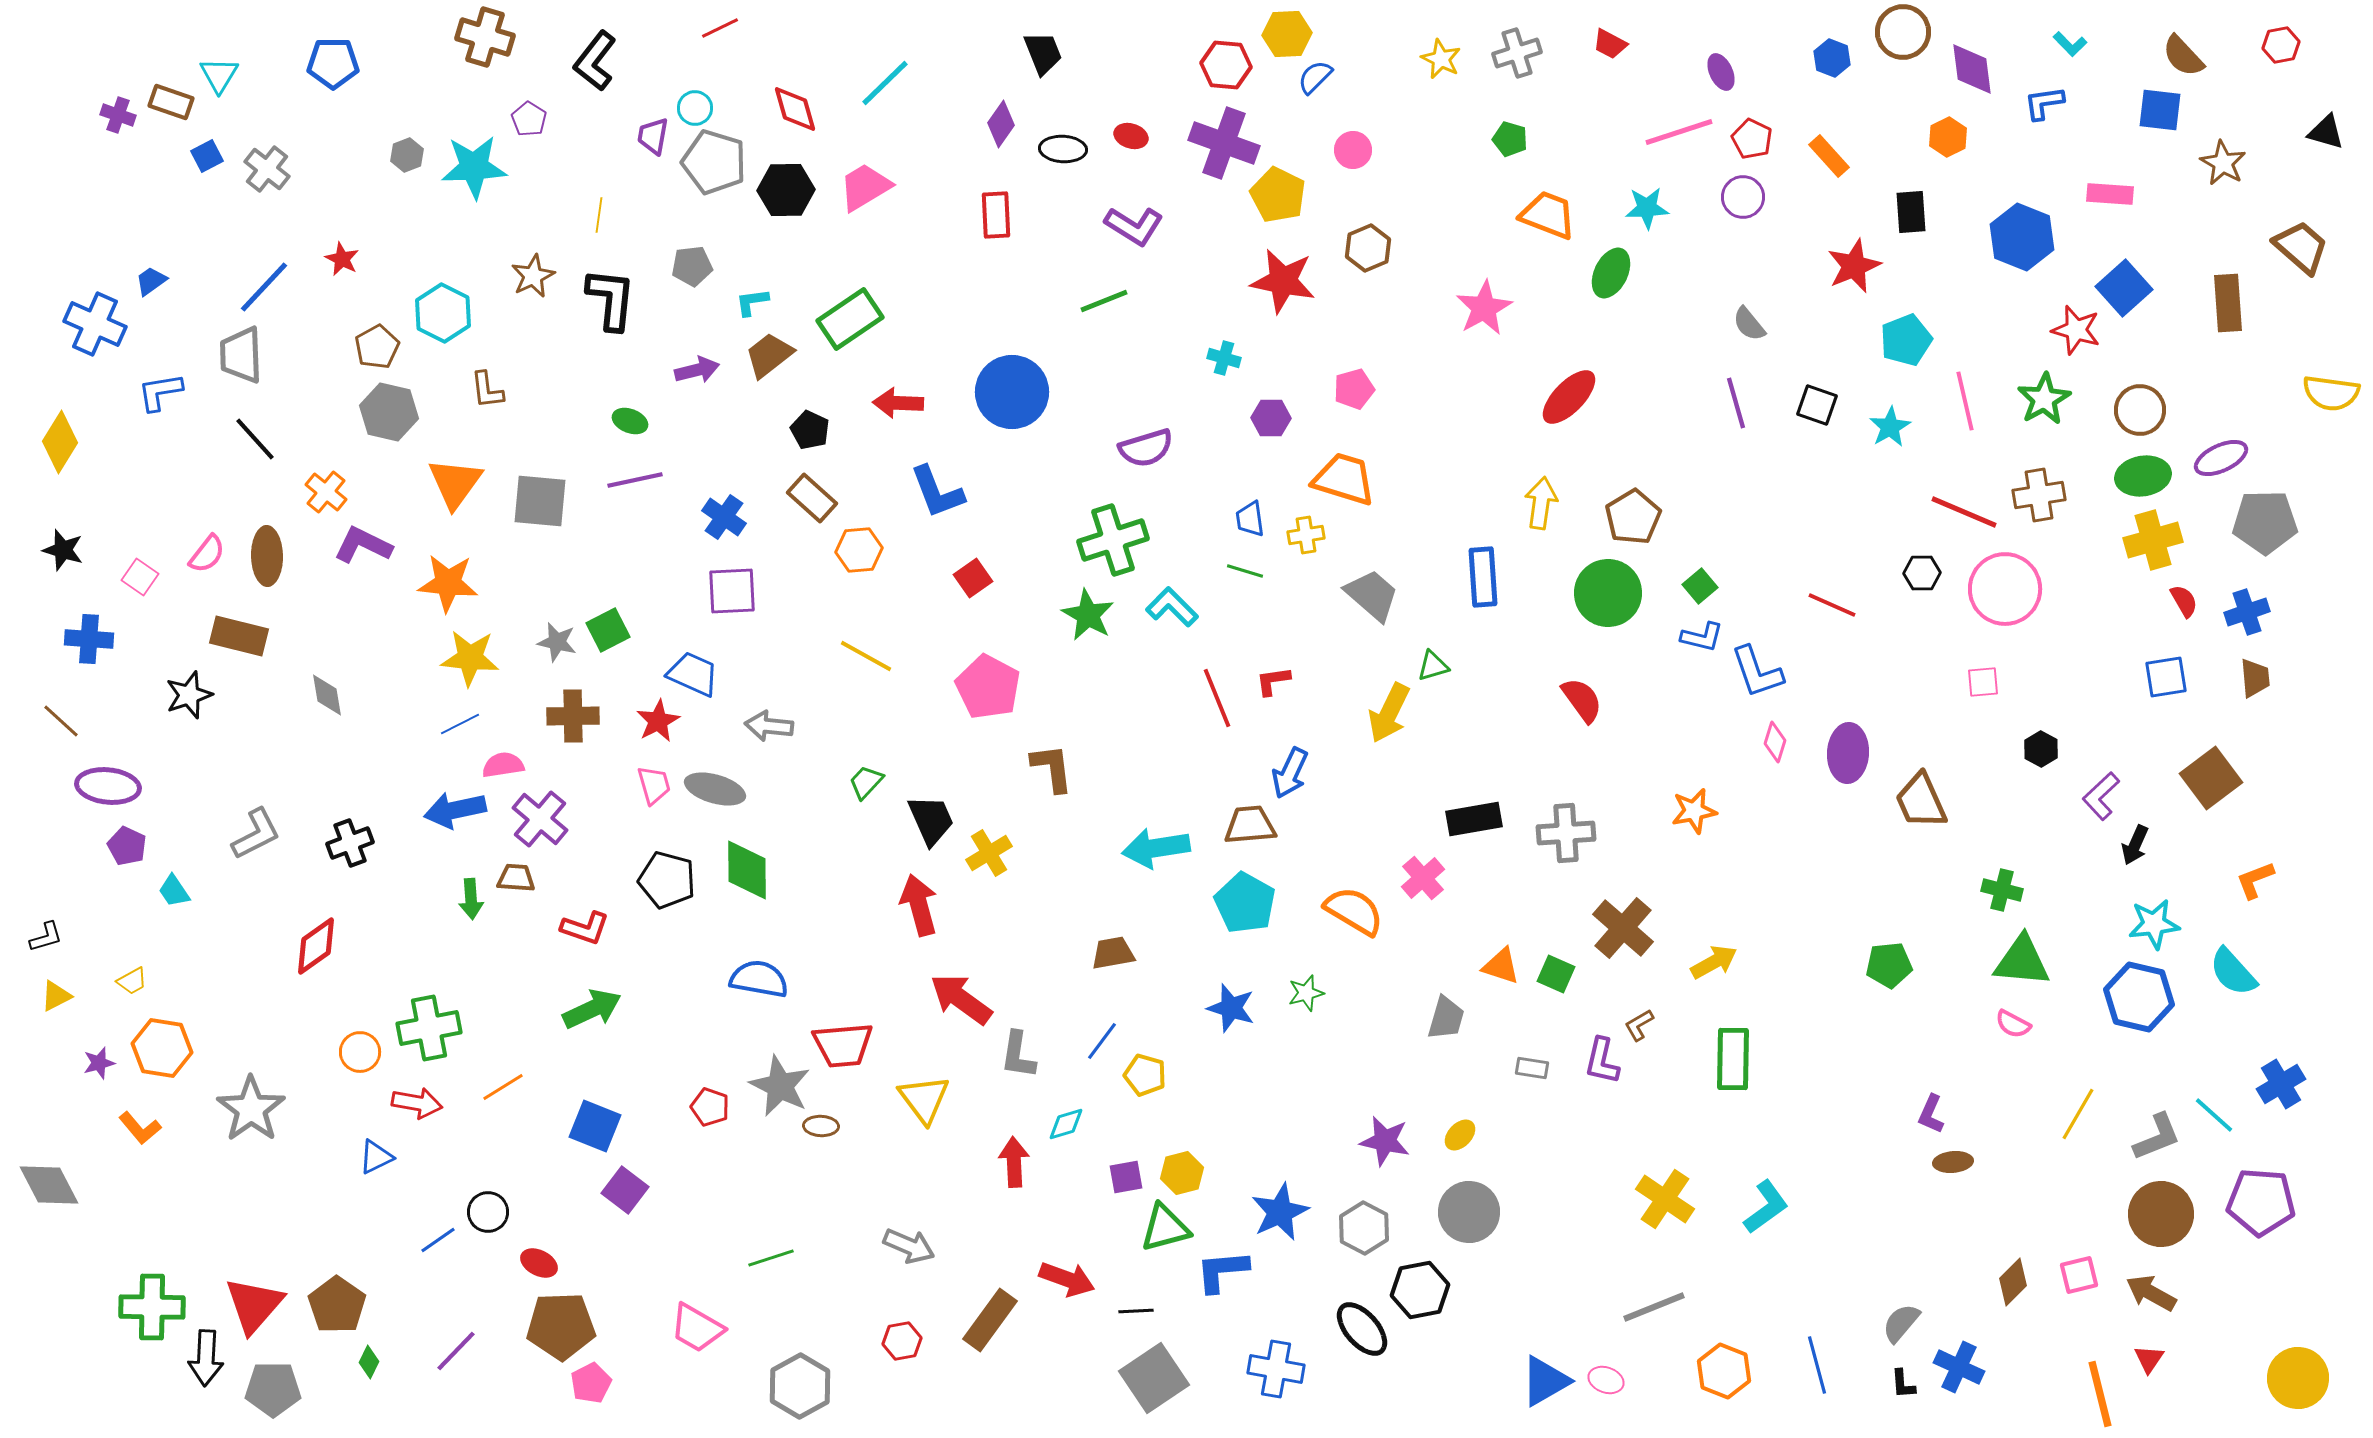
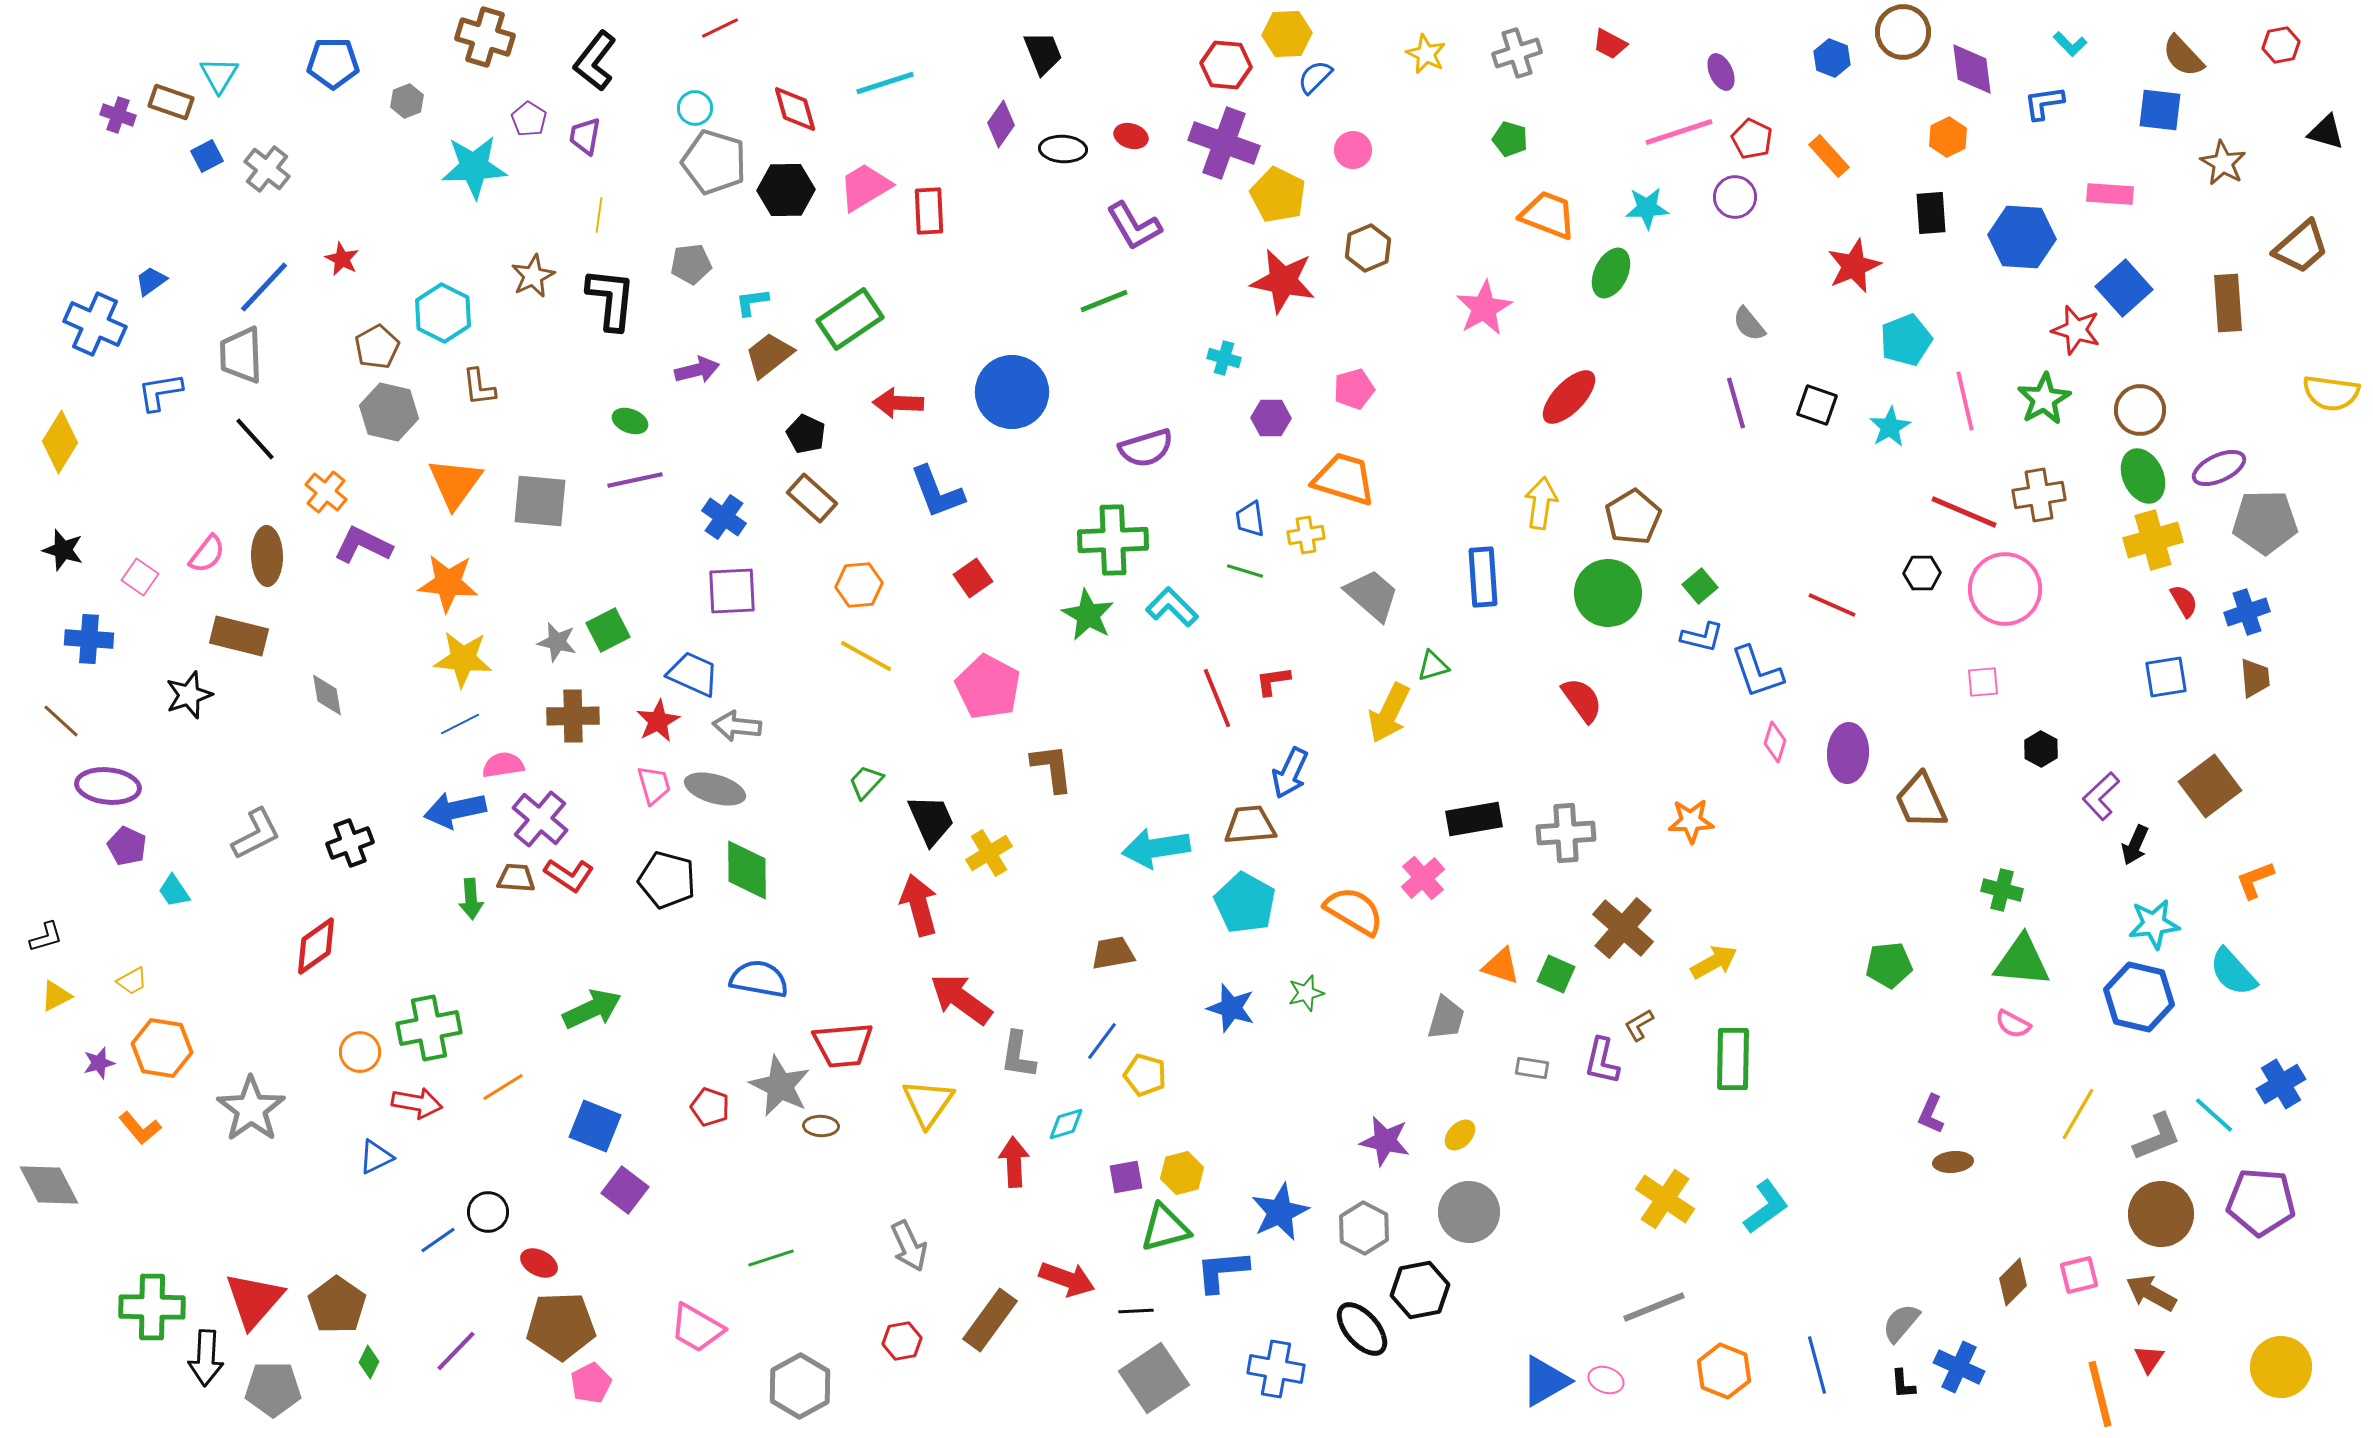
yellow star at (1441, 59): moved 15 px left, 5 px up
cyan line at (885, 83): rotated 26 degrees clockwise
purple trapezoid at (653, 136): moved 68 px left
gray hexagon at (407, 155): moved 54 px up
purple circle at (1743, 197): moved 8 px left
black rectangle at (1911, 212): moved 20 px right, 1 px down
red rectangle at (996, 215): moved 67 px left, 4 px up
purple L-shape at (1134, 226): rotated 28 degrees clockwise
blue hexagon at (2022, 237): rotated 18 degrees counterclockwise
brown trapezoid at (2301, 247): rotated 98 degrees clockwise
gray pentagon at (692, 266): moved 1 px left, 2 px up
brown L-shape at (487, 390): moved 8 px left, 3 px up
black pentagon at (810, 430): moved 4 px left, 4 px down
purple ellipse at (2221, 458): moved 2 px left, 10 px down
green ellipse at (2143, 476): rotated 74 degrees clockwise
green cross at (1113, 540): rotated 16 degrees clockwise
orange hexagon at (859, 550): moved 35 px down
yellow star at (470, 658): moved 7 px left, 1 px down
gray arrow at (769, 726): moved 32 px left
brown square at (2211, 778): moved 1 px left, 8 px down
orange star at (1694, 811): moved 3 px left, 10 px down; rotated 9 degrees clockwise
red L-shape at (585, 928): moved 16 px left, 53 px up; rotated 15 degrees clockwise
yellow triangle at (924, 1099): moved 4 px right, 4 px down; rotated 12 degrees clockwise
gray arrow at (909, 1246): rotated 42 degrees clockwise
red triangle at (254, 1305): moved 5 px up
yellow circle at (2298, 1378): moved 17 px left, 11 px up
